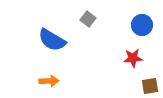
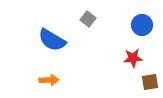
orange arrow: moved 1 px up
brown square: moved 4 px up
